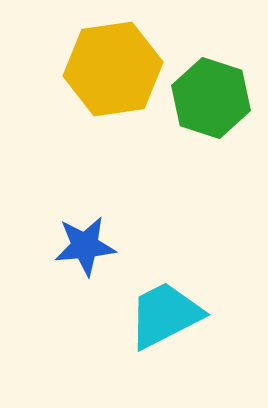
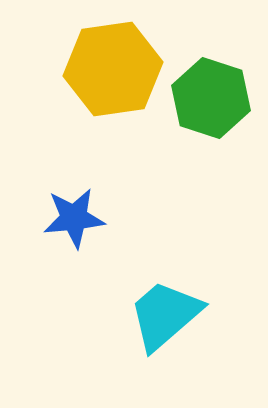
blue star: moved 11 px left, 28 px up
cyan trapezoid: rotated 14 degrees counterclockwise
